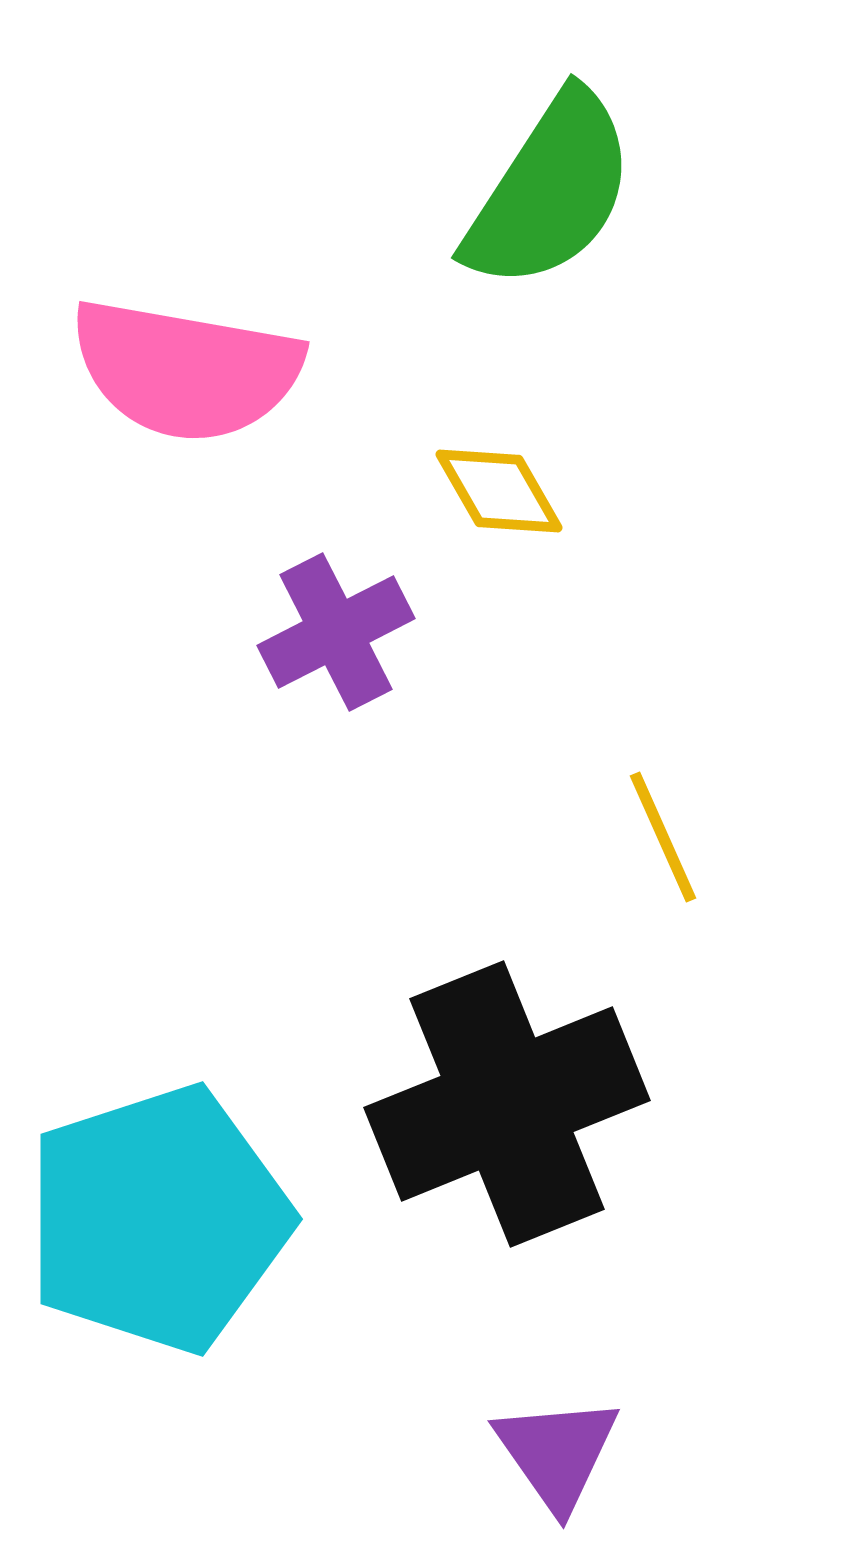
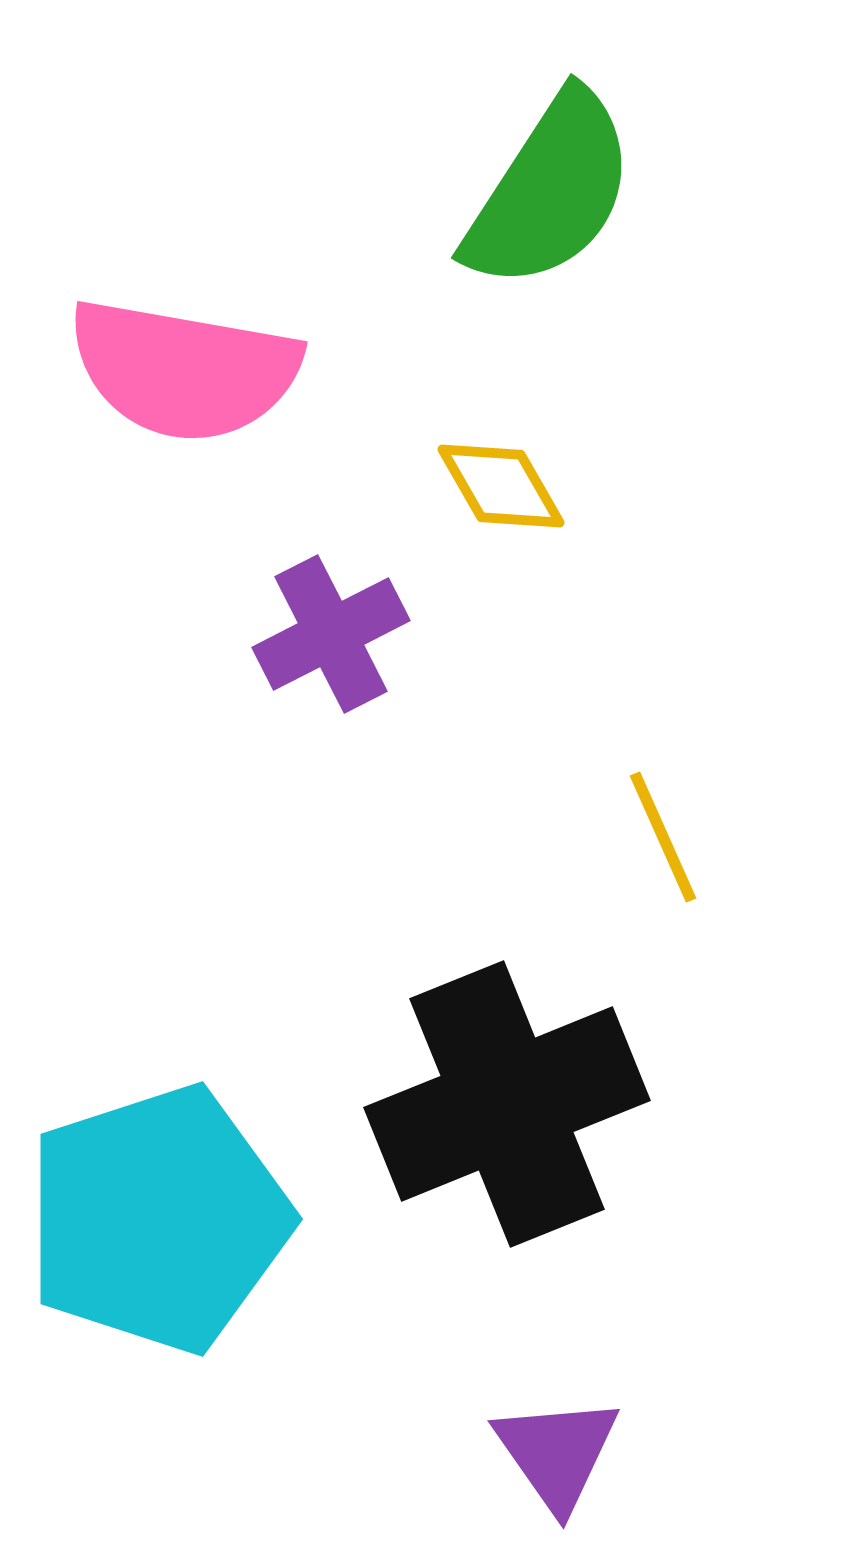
pink semicircle: moved 2 px left
yellow diamond: moved 2 px right, 5 px up
purple cross: moved 5 px left, 2 px down
